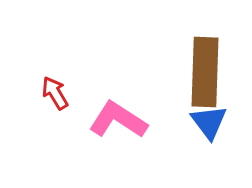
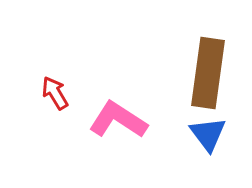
brown rectangle: moved 3 px right, 1 px down; rotated 6 degrees clockwise
blue triangle: moved 1 px left, 12 px down
